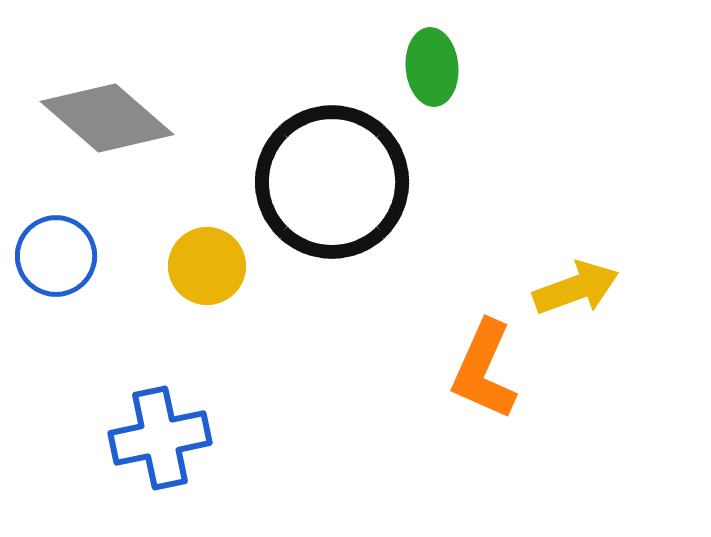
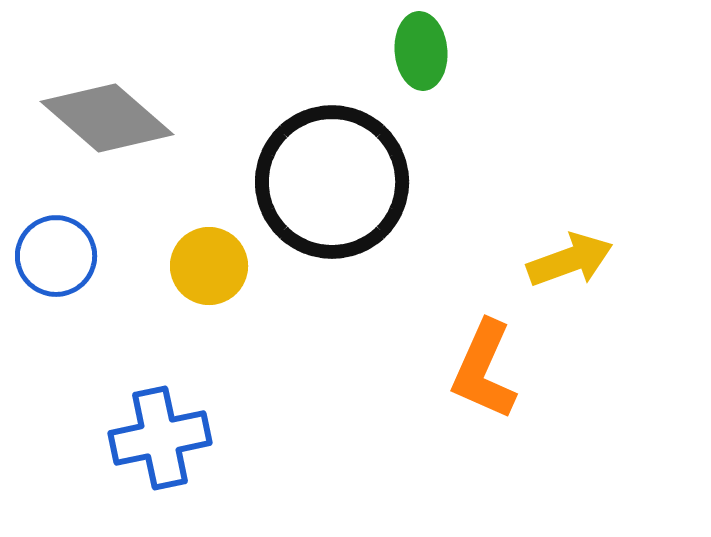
green ellipse: moved 11 px left, 16 px up
yellow circle: moved 2 px right
yellow arrow: moved 6 px left, 28 px up
